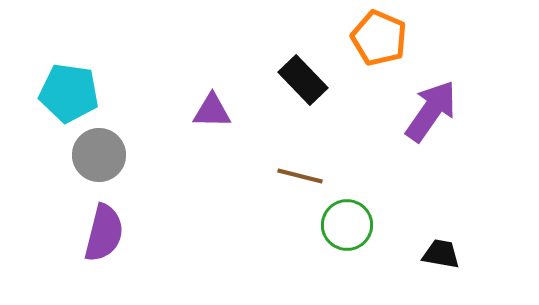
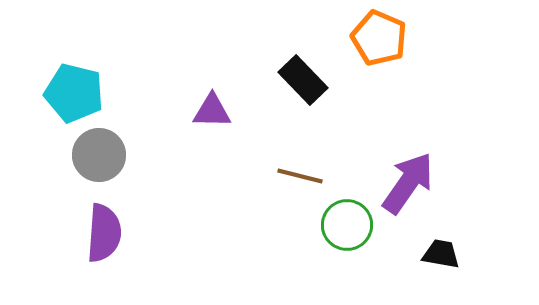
cyan pentagon: moved 5 px right; rotated 6 degrees clockwise
purple arrow: moved 23 px left, 72 px down
purple semicircle: rotated 10 degrees counterclockwise
